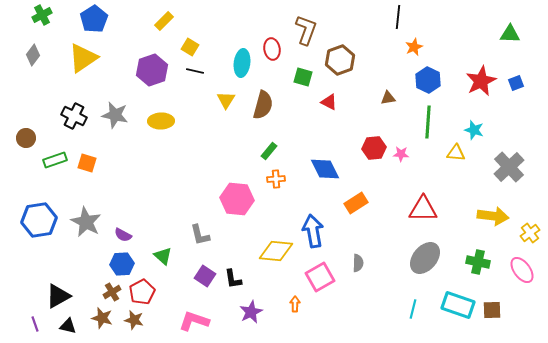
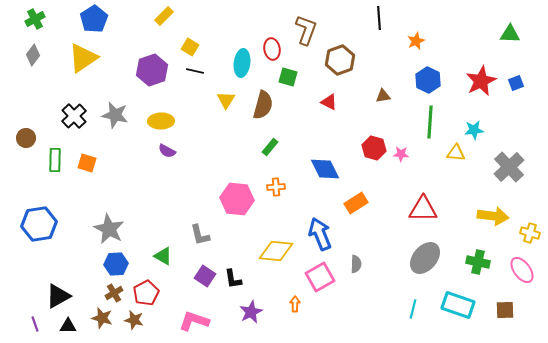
green cross at (42, 15): moved 7 px left, 4 px down
black line at (398, 17): moved 19 px left, 1 px down; rotated 10 degrees counterclockwise
yellow rectangle at (164, 21): moved 5 px up
orange star at (414, 47): moved 2 px right, 6 px up
green square at (303, 77): moved 15 px left
brown triangle at (388, 98): moved 5 px left, 2 px up
black cross at (74, 116): rotated 20 degrees clockwise
green line at (428, 122): moved 2 px right
cyan star at (474, 130): rotated 24 degrees counterclockwise
red hexagon at (374, 148): rotated 20 degrees clockwise
green rectangle at (269, 151): moved 1 px right, 4 px up
green rectangle at (55, 160): rotated 70 degrees counterclockwise
orange cross at (276, 179): moved 8 px down
blue hexagon at (39, 220): moved 4 px down
gray star at (86, 222): moved 23 px right, 7 px down
blue arrow at (313, 231): moved 7 px right, 3 px down; rotated 12 degrees counterclockwise
yellow cross at (530, 233): rotated 36 degrees counterclockwise
purple semicircle at (123, 235): moved 44 px right, 84 px up
green triangle at (163, 256): rotated 12 degrees counterclockwise
gray semicircle at (358, 263): moved 2 px left, 1 px down
blue hexagon at (122, 264): moved 6 px left
brown cross at (112, 292): moved 2 px right, 1 px down
red pentagon at (142, 292): moved 4 px right, 1 px down
brown square at (492, 310): moved 13 px right
black triangle at (68, 326): rotated 12 degrees counterclockwise
